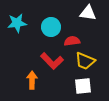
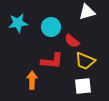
white triangle: moved 1 px left, 1 px up; rotated 24 degrees counterclockwise
cyan star: moved 1 px right
red semicircle: rotated 133 degrees counterclockwise
red L-shape: rotated 40 degrees counterclockwise
